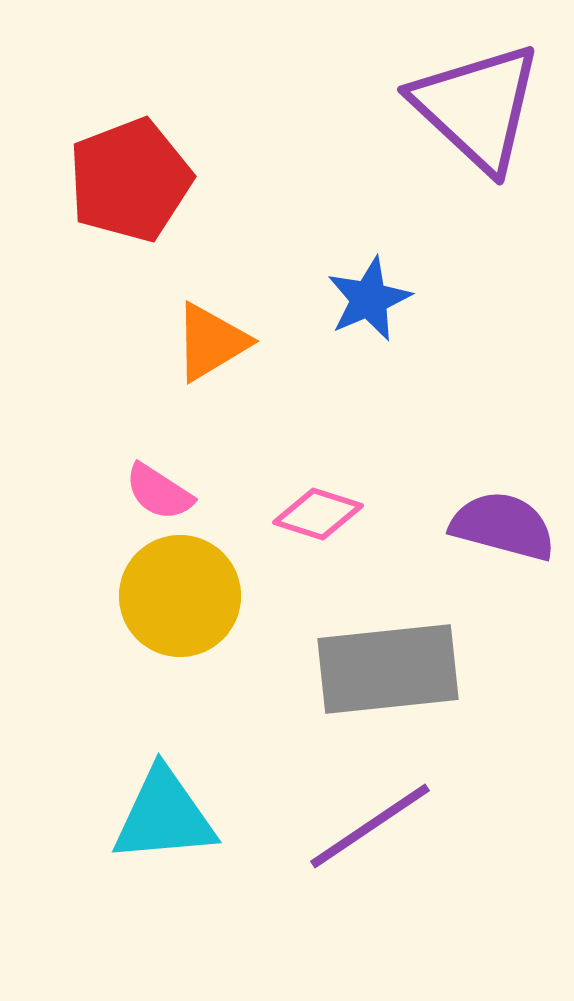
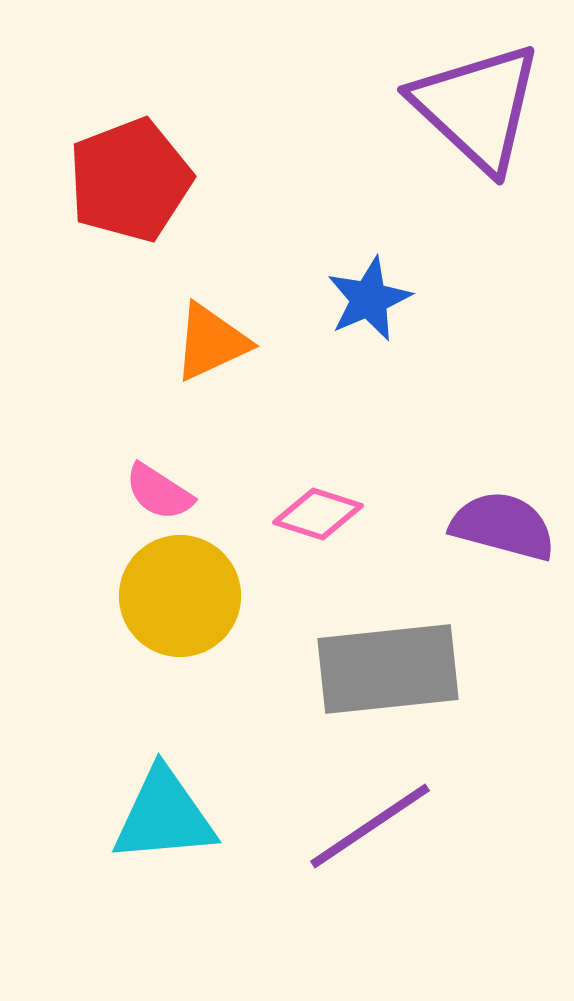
orange triangle: rotated 6 degrees clockwise
